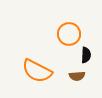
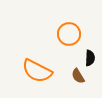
black semicircle: moved 4 px right, 3 px down
brown semicircle: moved 1 px right; rotated 63 degrees clockwise
